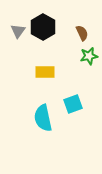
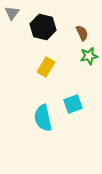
black hexagon: rotated 15 degrees counterclockwise
gray triangle: moved 6 px left, 18 px up
yellow rectangle: moved 1 px right, 5 px up; rotated 60 degrees counterclockwise
